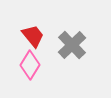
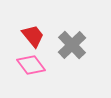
pink diamond: moved 1 px right; rotated 68 degrees counterclockwise
